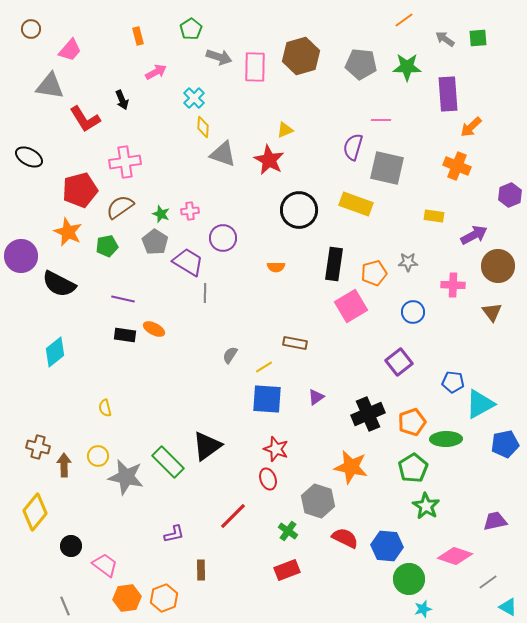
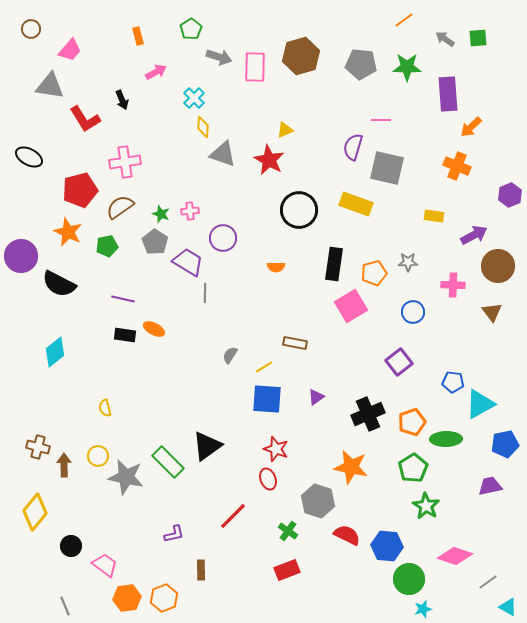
purple trapezoid at (495, 521): moved 5 px left, 35 px up
red semicircle at (345, 538): moved 2 px right, 3 px up
